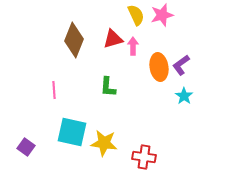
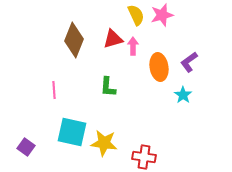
purple L-shape: moved 8 px right, 3 px up
cyan star: moved 1 px left, 1 px up
